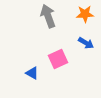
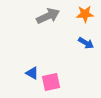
gray arrow: rotated 85 degrees clockwise
pink square: moved 7 px left, 23 px down; rotated 12 degrees clockwise
